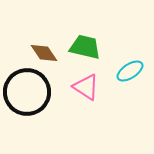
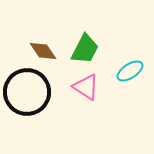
green trapezoid: moved 2 px down; rotated 104 degrees clockwise
brown diamond: moved 1 px left, 2 px up
